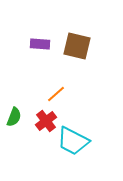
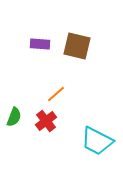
cyan trapezoid: moved 24 px right
